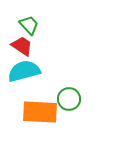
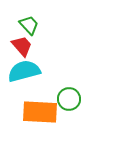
red trapezoid: rotated 15 degrees clockwise
